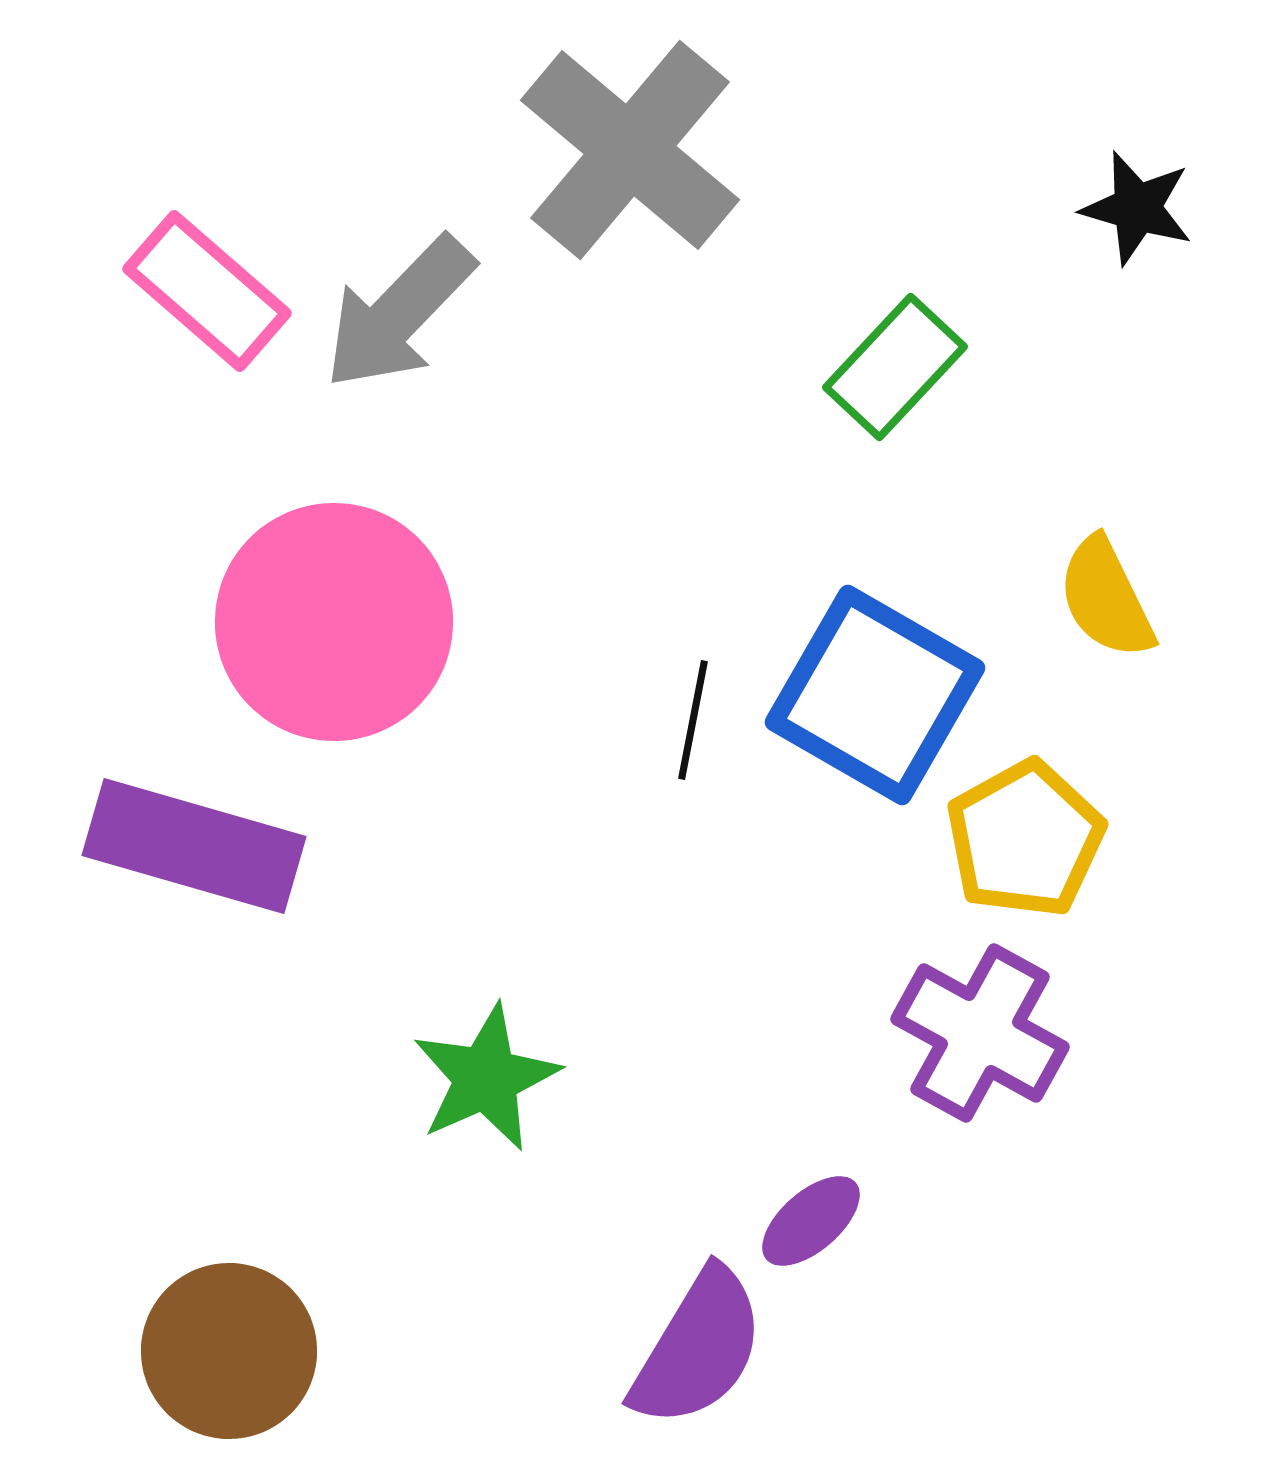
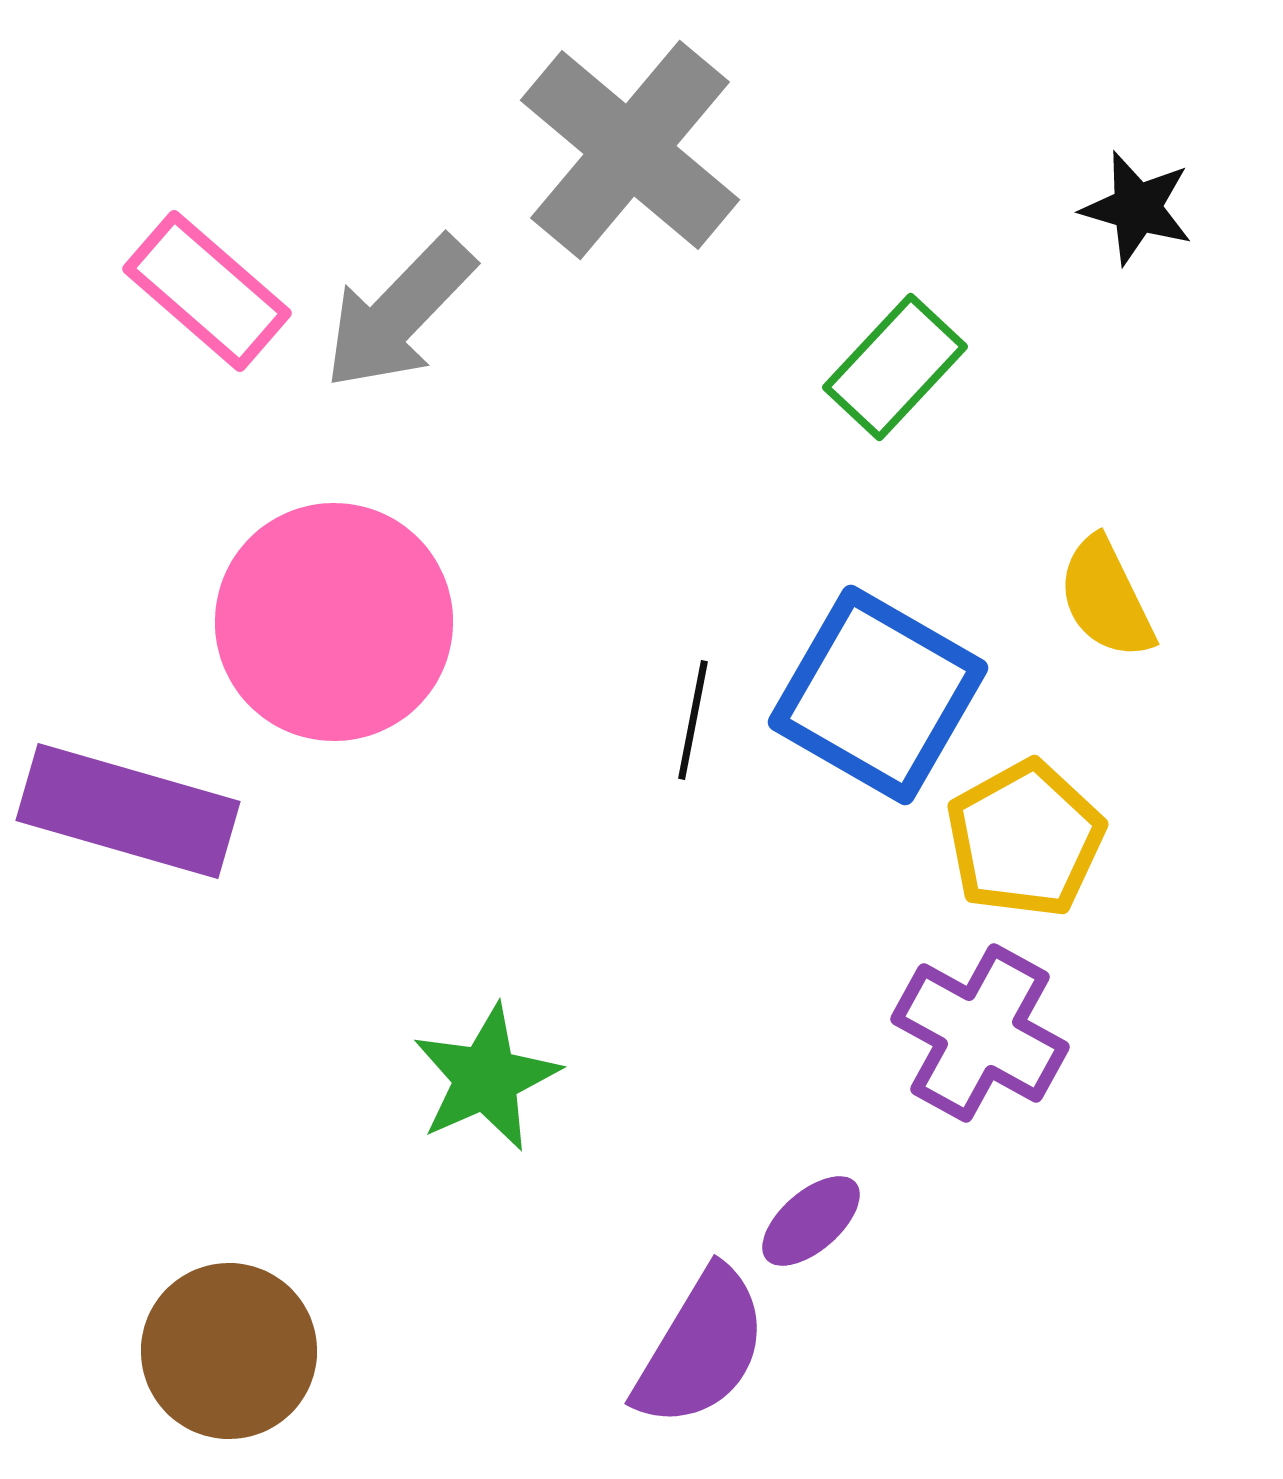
blue square: moved 3 px right
purple rectangle: moved 66 px left, 35 px up
purple semicircle: moved 3 px right
